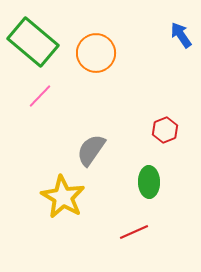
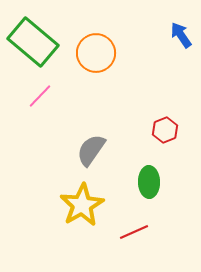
yellow star: moved 19 px right, 8 px down; rotated 12 degrees clockwise
